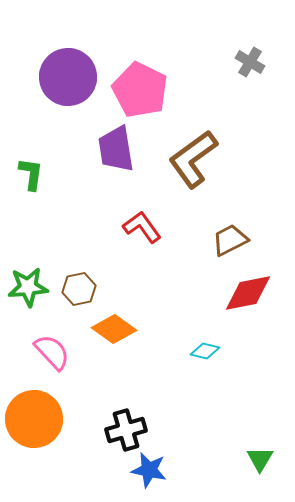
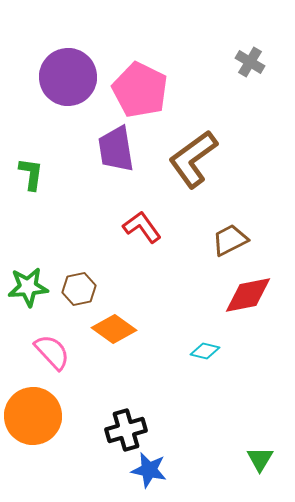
red diamond: moved 2 px down
orange circle: moved 1 px left, 3 px up
